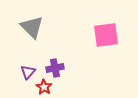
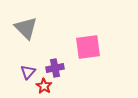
gray triangle: moved 6 px left, 1 px down
pink square: moved 18 px left, 12 px down
red star: moved 1 px up
